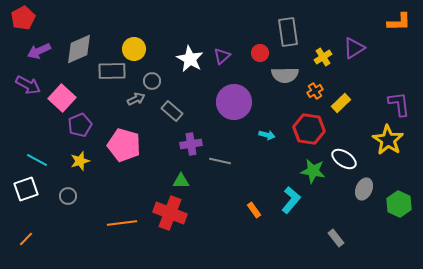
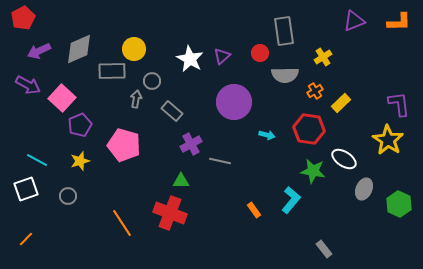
gray rectangle at (288, 32): moved 4 px left, 1 px up
purple triangle at (354, 48): moved 27 px up; rotated 10 degrees clockwise
gray arrow at (136, 99): rotated 54 degrees counterclockwise
purple cross at (191, 144): rotated 20 degrees counterclockwise
orange line at (122, 223): rotated 64 degrees clockwise
gray rectangle at (336, 238): moved 12 px left, 11 px down
